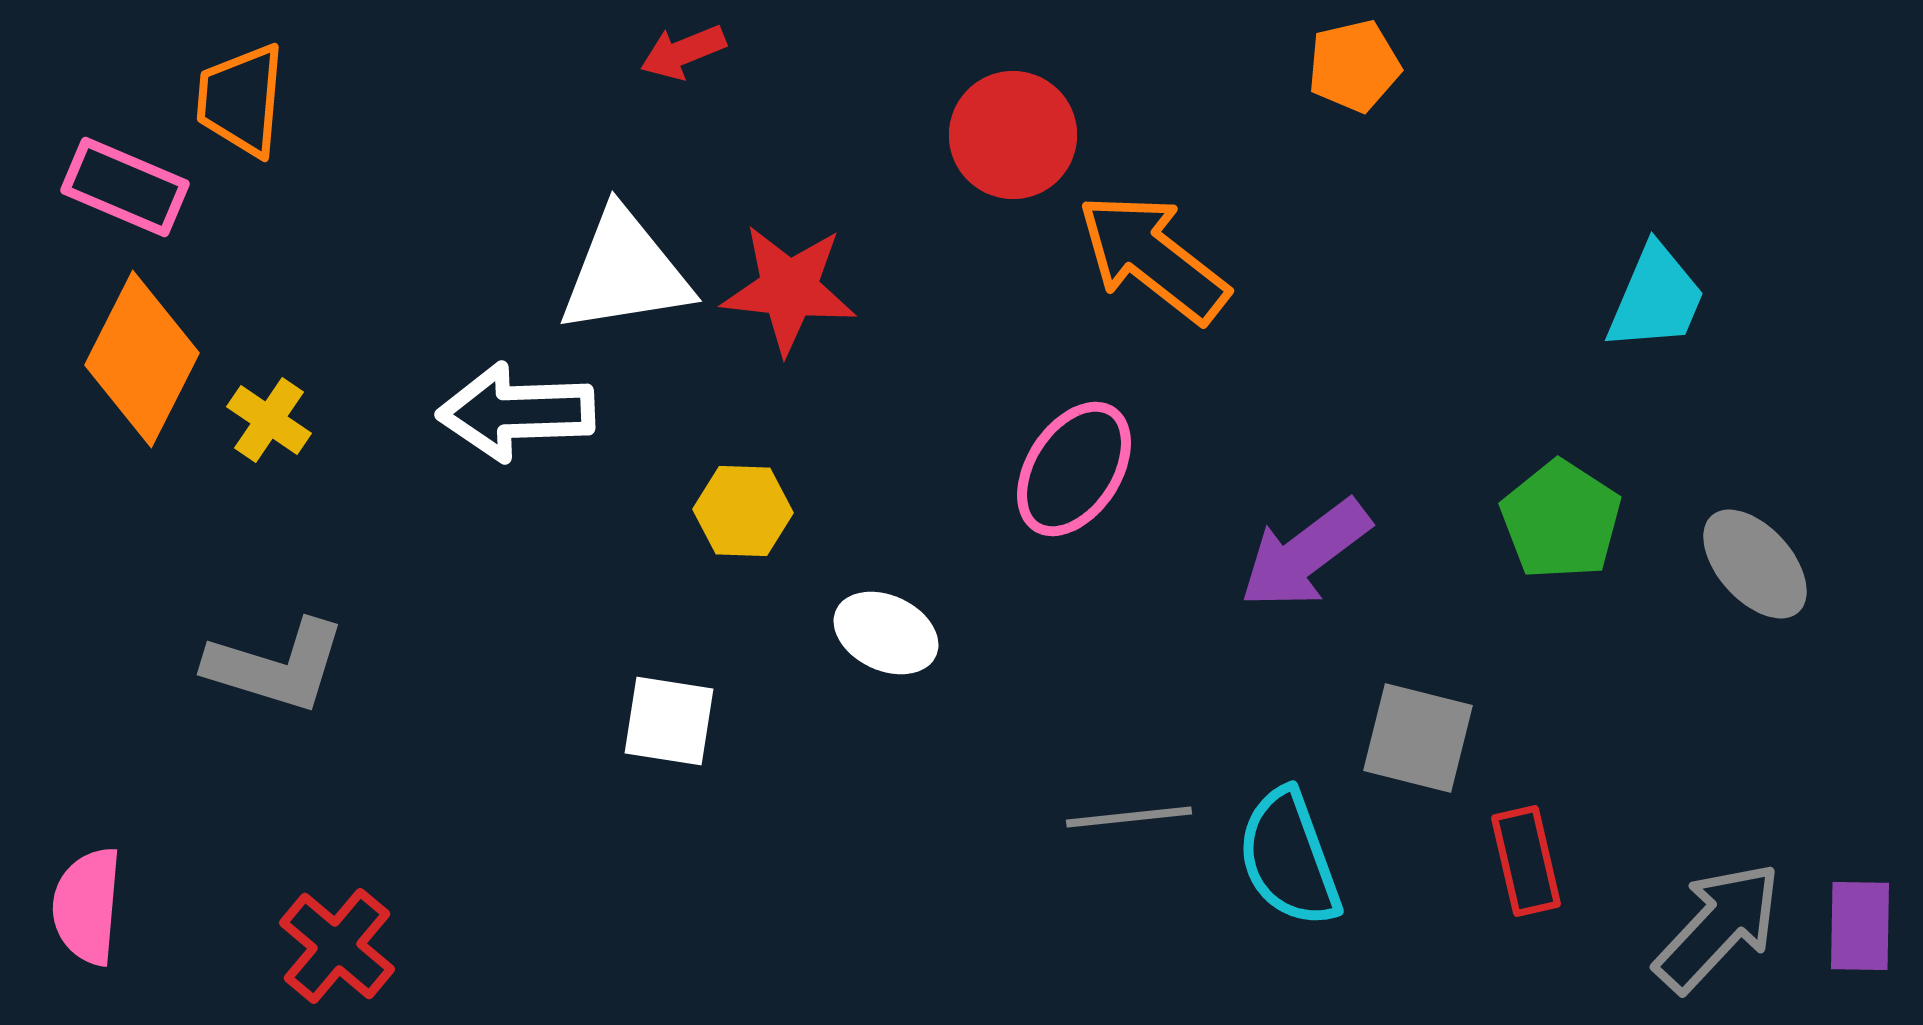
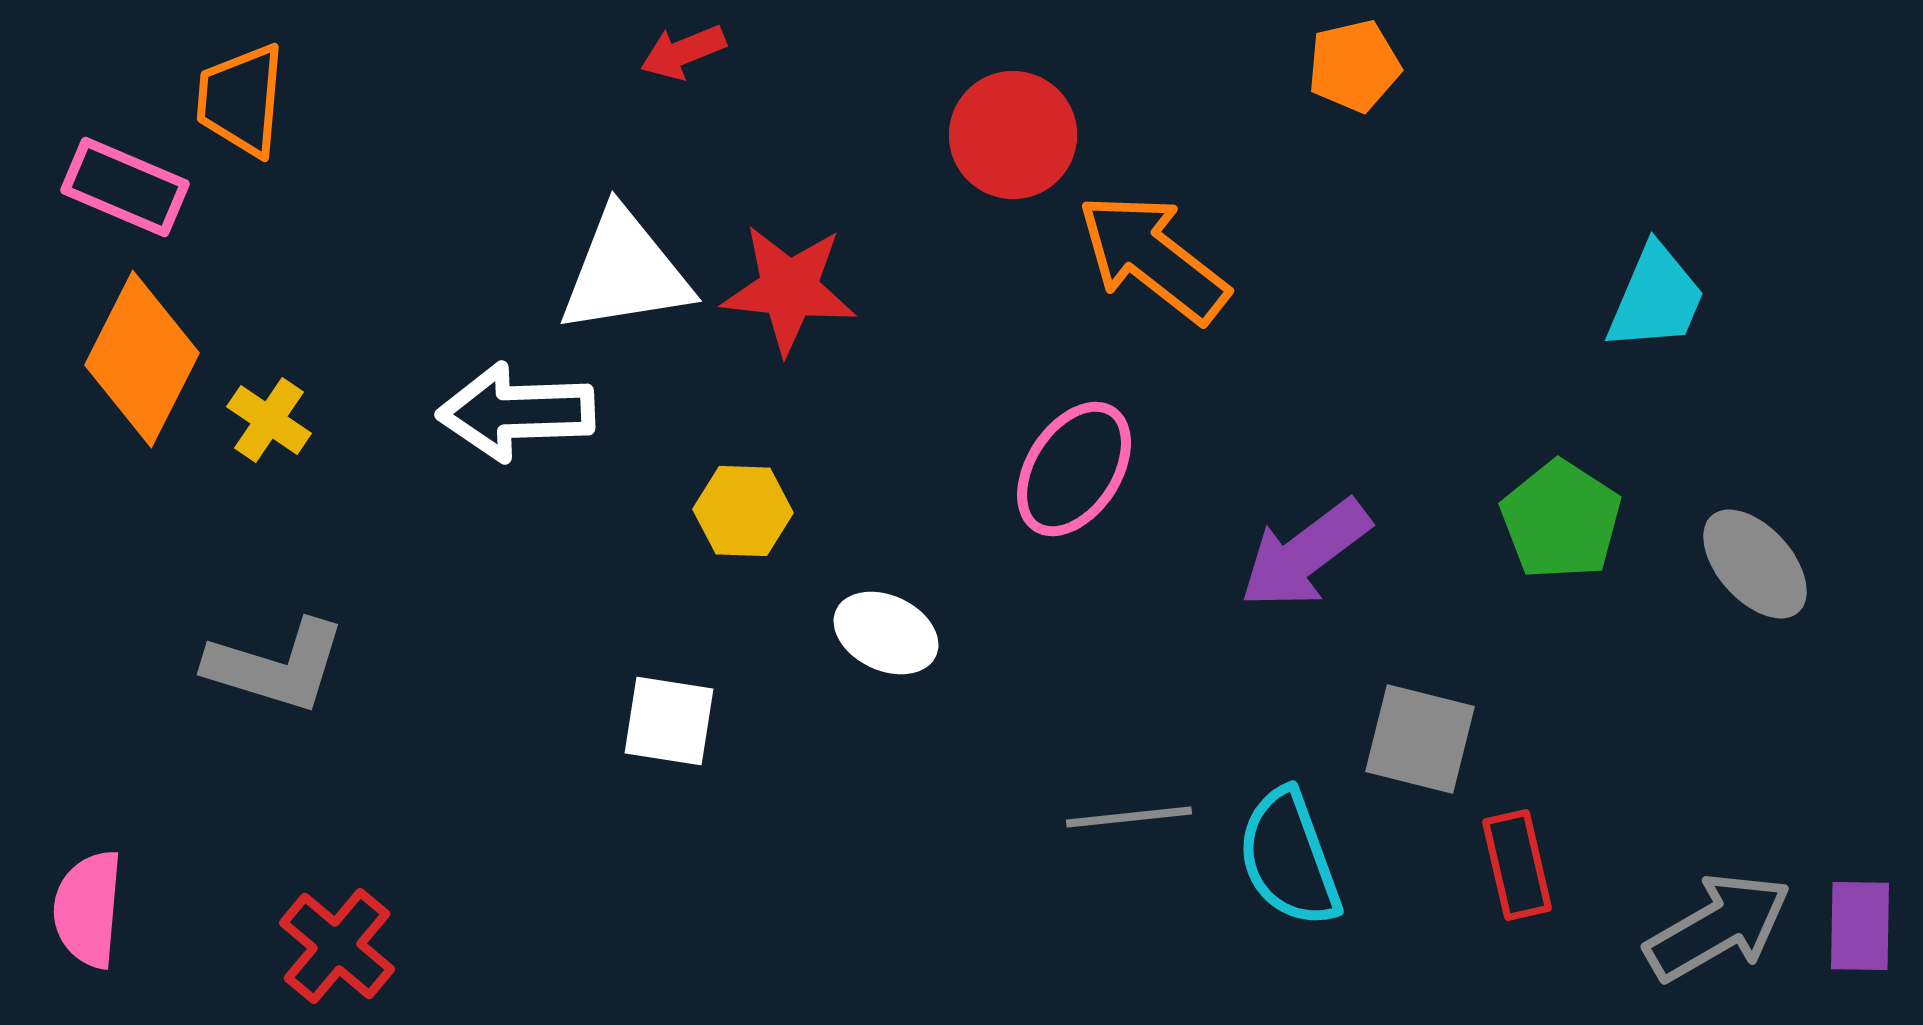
gray square: moved 2 px right, 1 px down
red rectangle: moved 9 px left, 4 px down
pink semicircle: moved 1 px right, 3 px down
gray arrow: rotated 17 degrees clockwise
